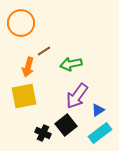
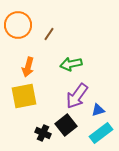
orange circle: moved 3 px left, 2 px down
brown line: moved 5 px right, 17 px up; rotated 24 degrees counterclockwise
blue triangle: rotated 16 degrees clockwise
cyan rectangle: moved 1 px right
